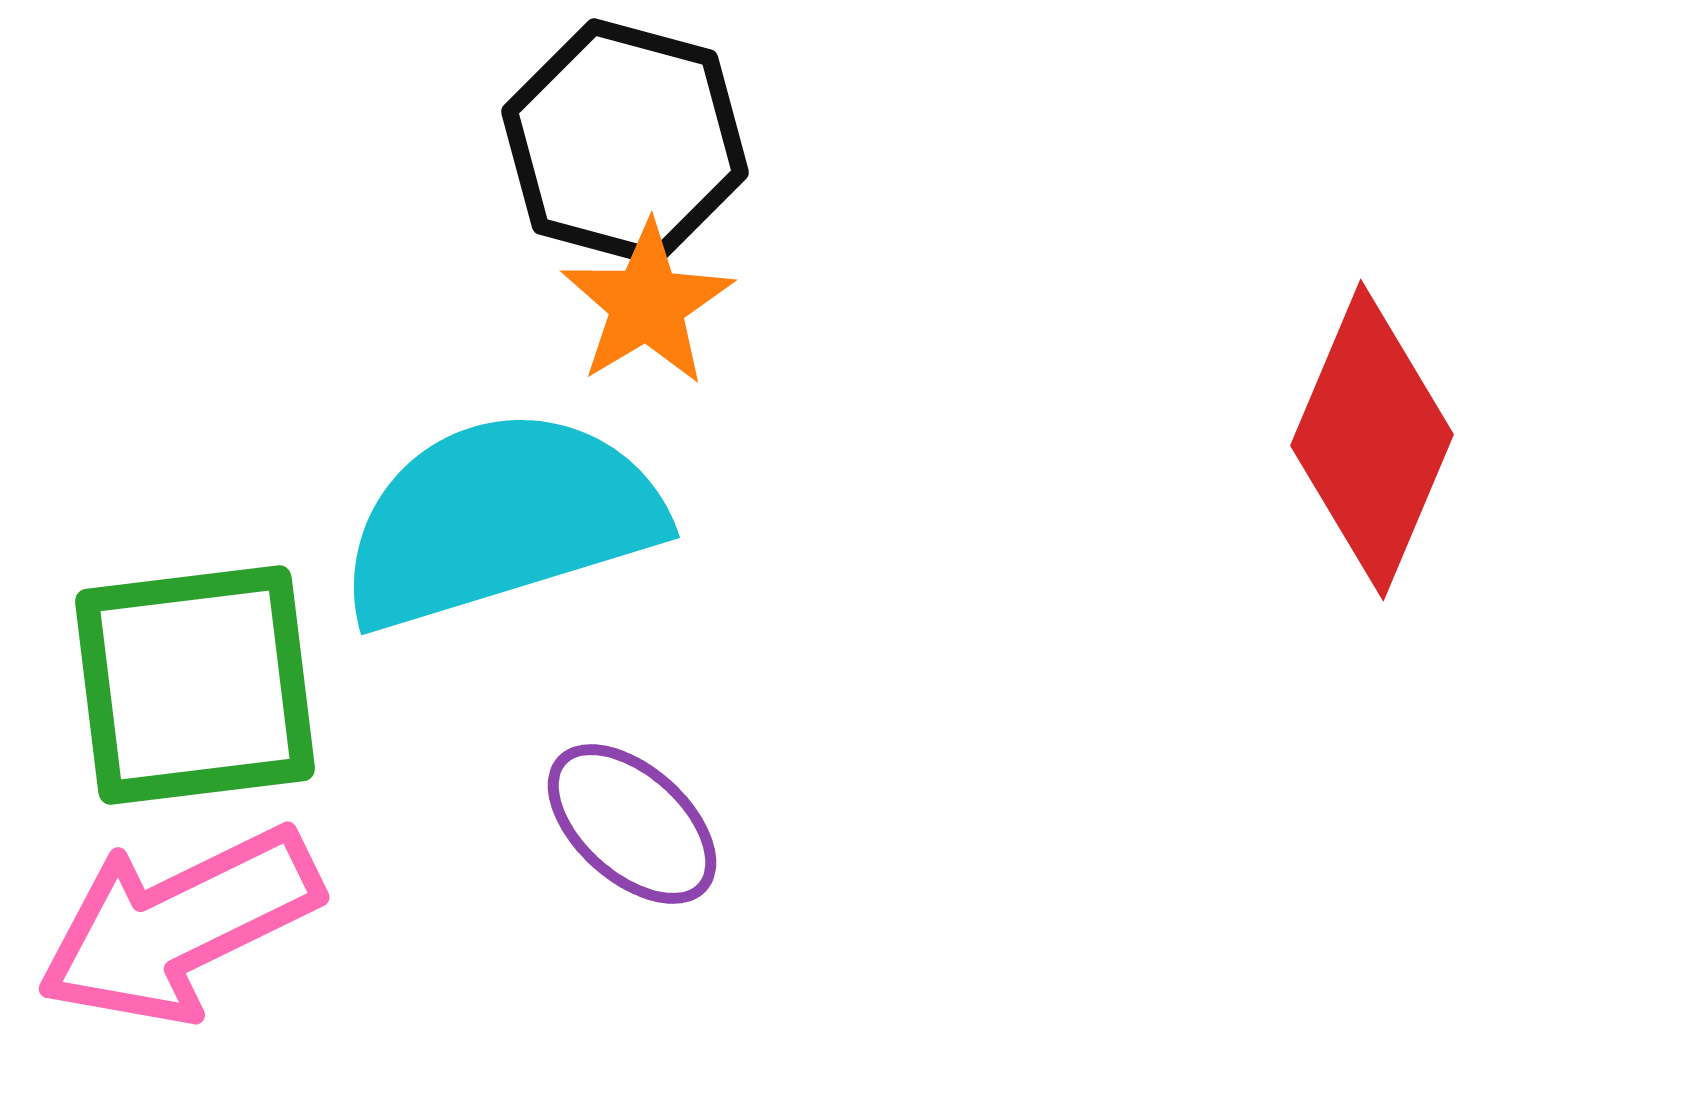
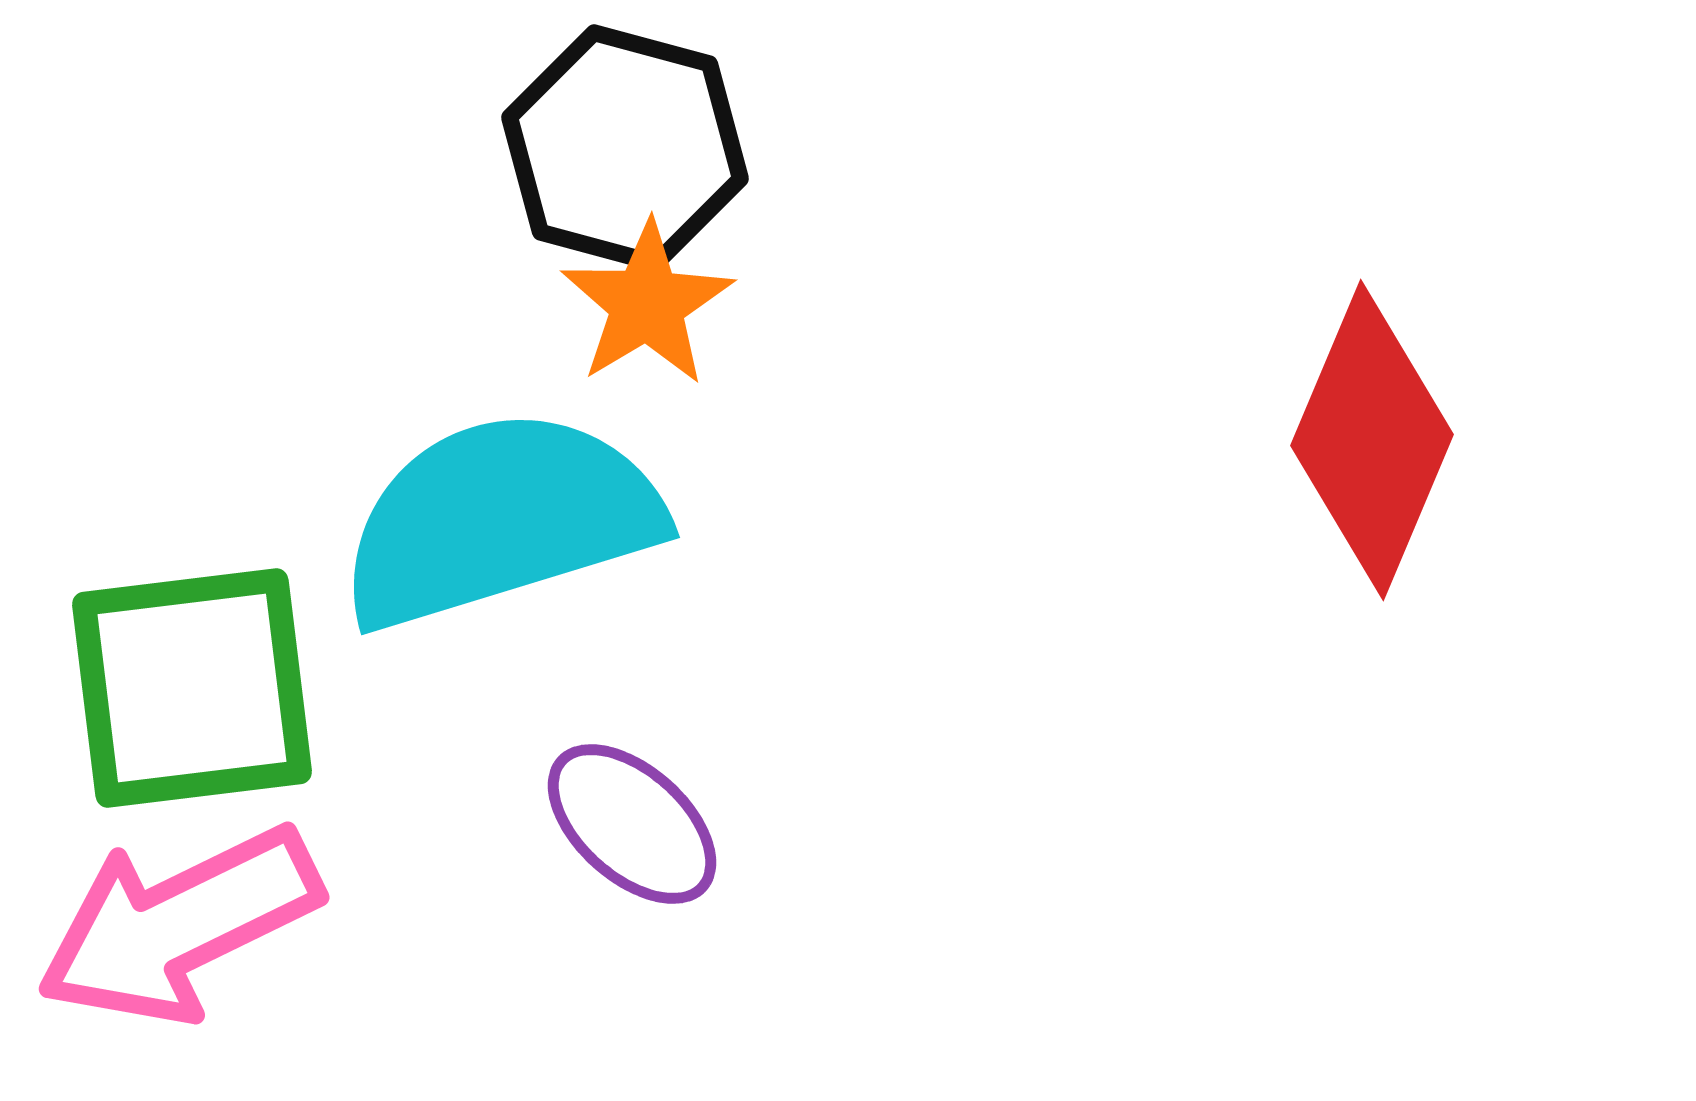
black hexagon: moved 6 px down
green square: moved 3 px left, 3 px down
